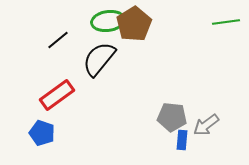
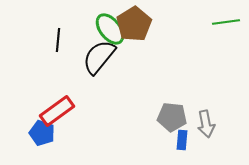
green ellipse: moved 2 px right, 8 px down; rotated 60 degrees clockwise
black line: rotated 45 degrees counterclockwise
black semicircle: moved 2 px up
red rectangle: moved 16 px down
gray arrow: moved 1 px up; rotated 64 degrees counterclockwise
